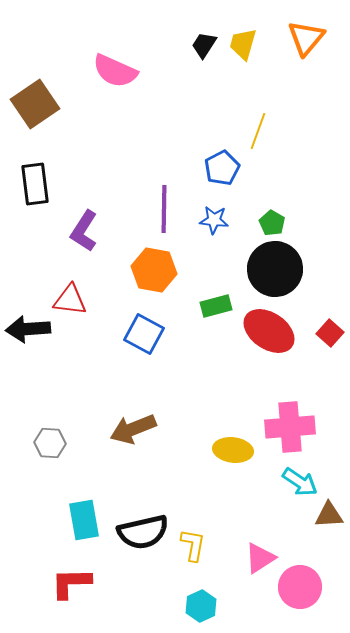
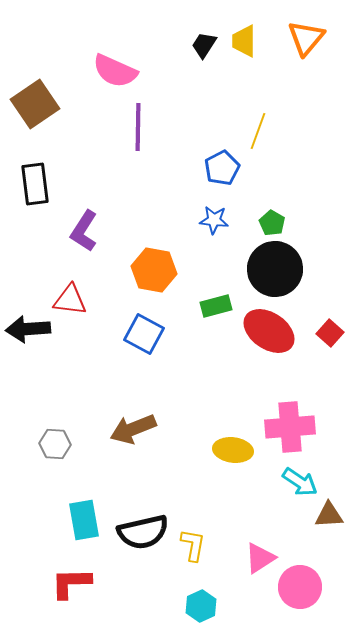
yellow trapezoid: moved 1 px right, 3 px up; rotated 16 degrees counterclockwise
purple line: moved 26 px left, 82 px up
gray hexagon: moved 5 px right, 1 px down
